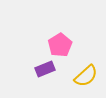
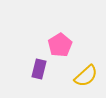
purple rectangle: moved 6 px left; rotated 54 degrees counterclockwise
